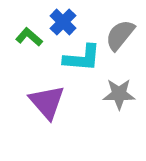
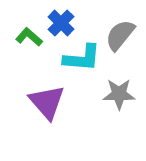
blue cross: moved 2 px left, 1 px down
